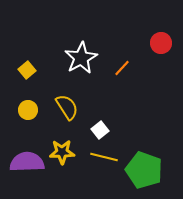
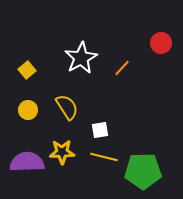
white square: rotated 30 degrees clockwise
green pentagon: moved 1 px left, 1 px down; rotated 21 degrees counterclockwise
